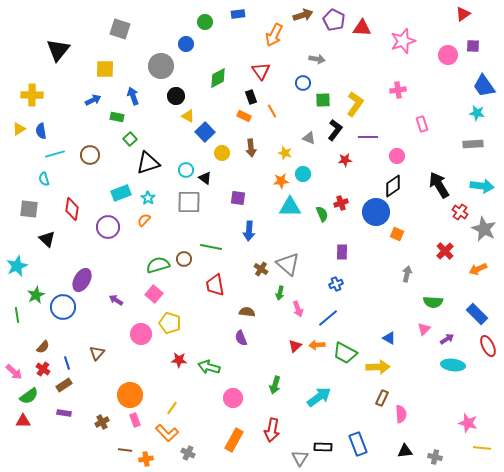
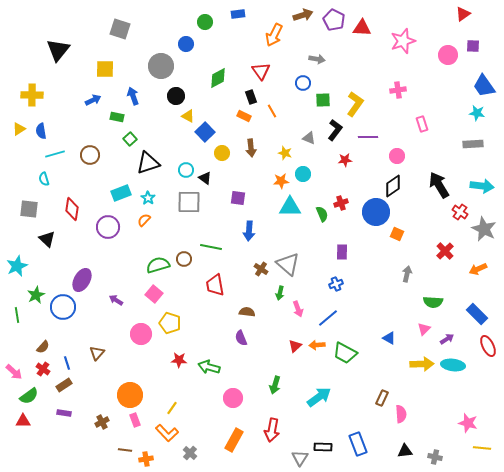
yellow arrow at (378, 367): moved 44 px right, 3 px up
gray cross at (188, 453): moved 2 px right; rotated 16 degrees clockwise
